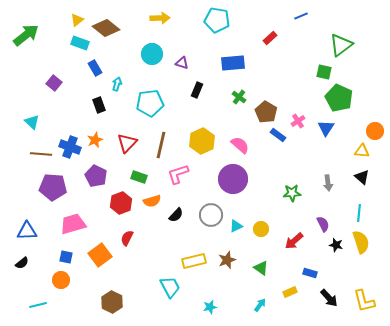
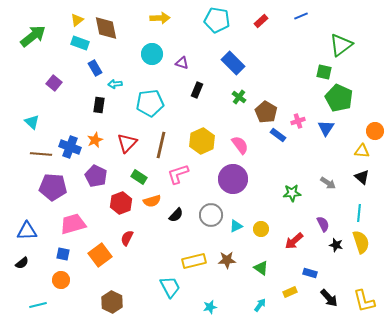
brown diamond at (106, 28): rotated 40 degrees clockwise
green arrow at (26, 35): moved 7 px right, 1 px down
red rectangle at (270, 38): moved 9 px left, 17 px up
blue rectangle at (233, 63): rotated 50 degrees clockwise
cyan arrow at (117, 84): moved 2 px left; rotated 112 degrees counterclockwise
black rectangle at (99, 105): rotated 28 degrees clockwise
pink cross at (298, 121): rotated 16 degrees clockwise
pink semicircle at (240, 145): rotated 12 degrees clockwise
green rectangle at (139, 177): rotated 14 degrees clockwise
gray arrow at (328, 183): rotated 49 degrees counterclockwise
blue square at (66, 257): moved 3 px left, 3 px up
brown star at (227, 260): rotated 18 degrees clockwise
